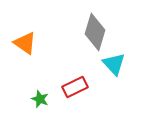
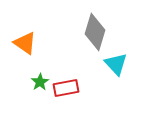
cyan triangle: moved 2 px right
red rectangle: moved 9 px left, 1 px down; rotated 15 degrees clockwise
green star: moved 17 px up; rotated 18 degrees clockwise
